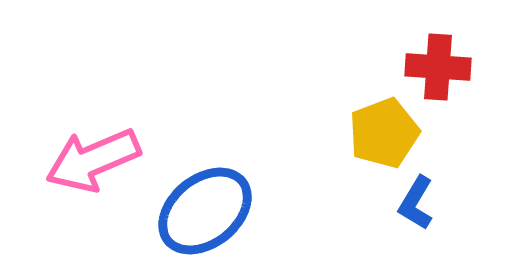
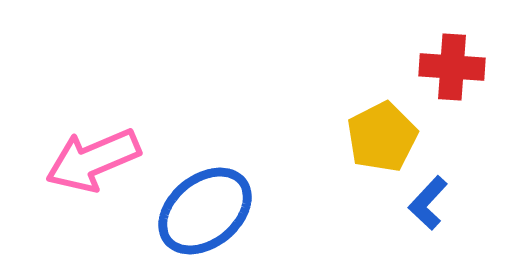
red cross: moved 14 px right
yellow pentagon: moved 2 px left, 4 px down; rotated 6 degrees counterclockwise
blue L-shape: moved 12 px right; rotated 12 degrees clockwise
